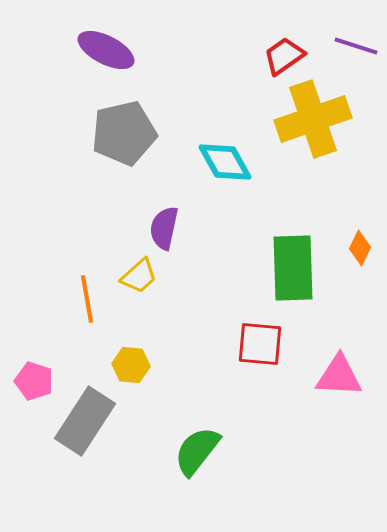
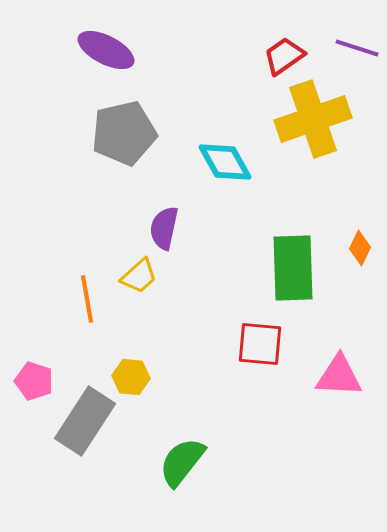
purple line: moved 1 px right, 2 px down
yellow hexagon: moved 12 px down
green semicircle: moved 15 px left, 11 px down
